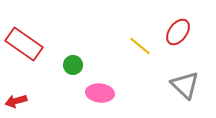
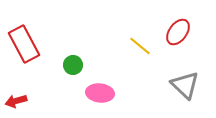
red rectangle: rotated 27 degrees clockwise
